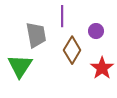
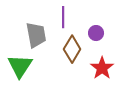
purple line: moved 1 px right, 1 px down
purple circle: moved 2 px down
brown diamond: moved 1 px up
